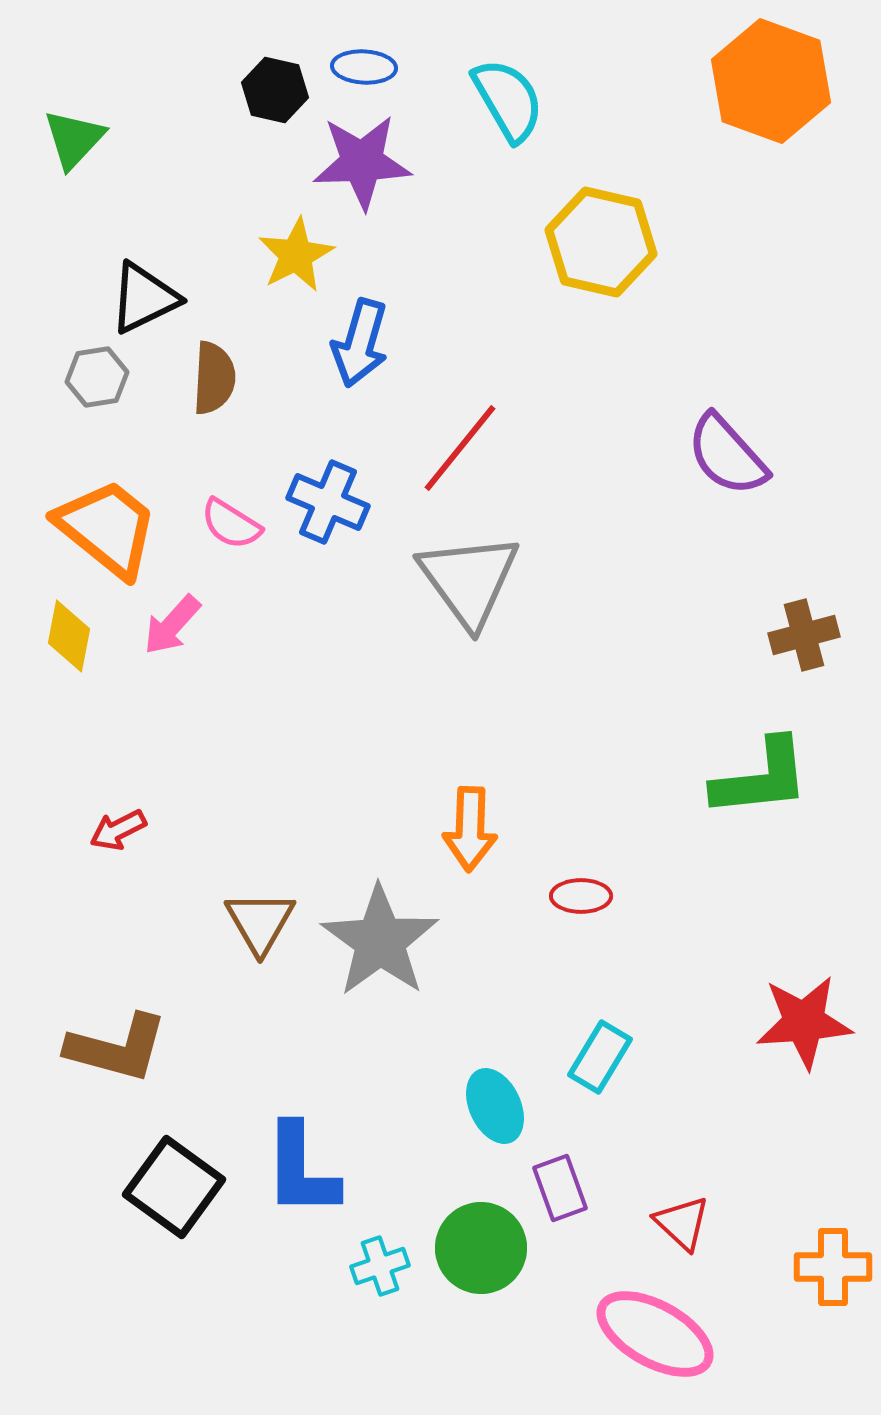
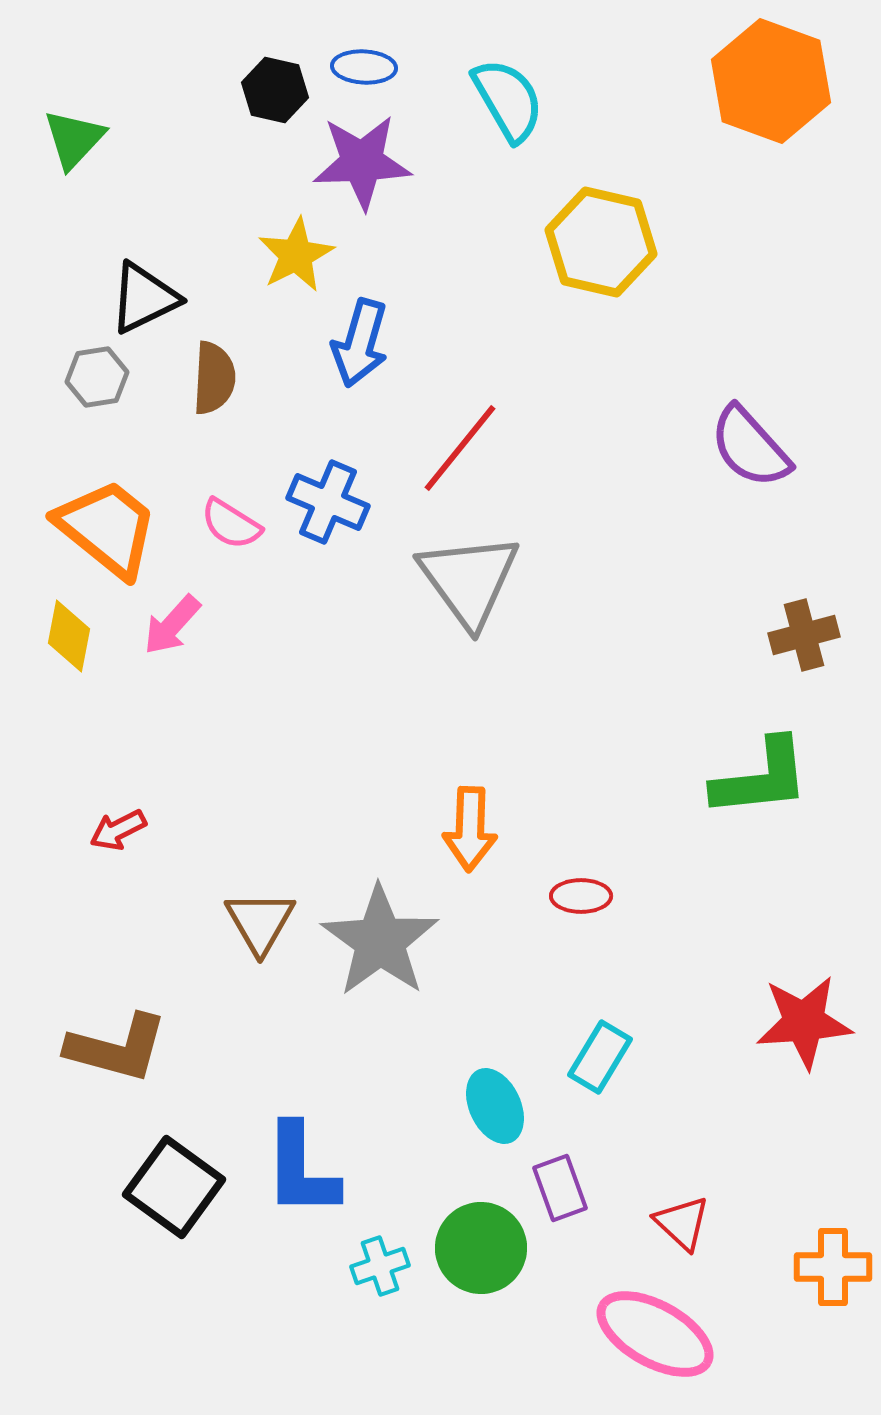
purple semicircle: moved 23 px right, 8 px up
